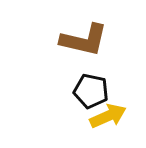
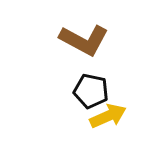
brown L-shape: rotated 15 degrees clockwise
